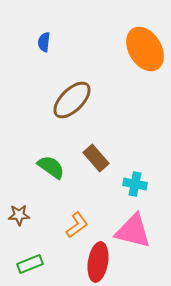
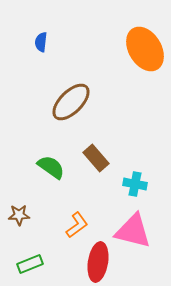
blue semicircle: moved 3 px left
brown ellipse: moved 1 px left, 2 px down
